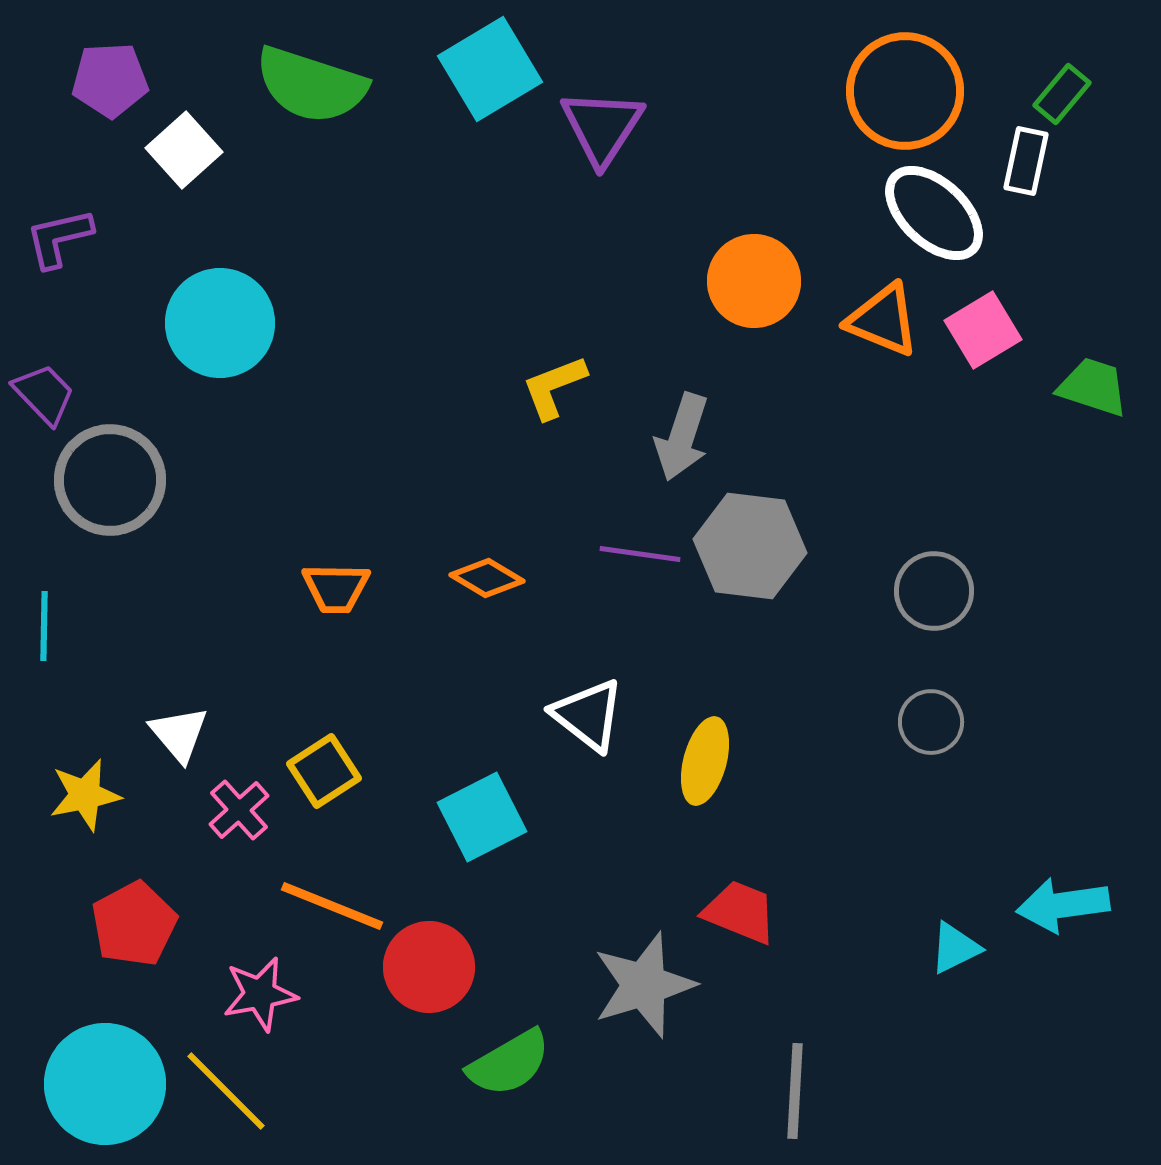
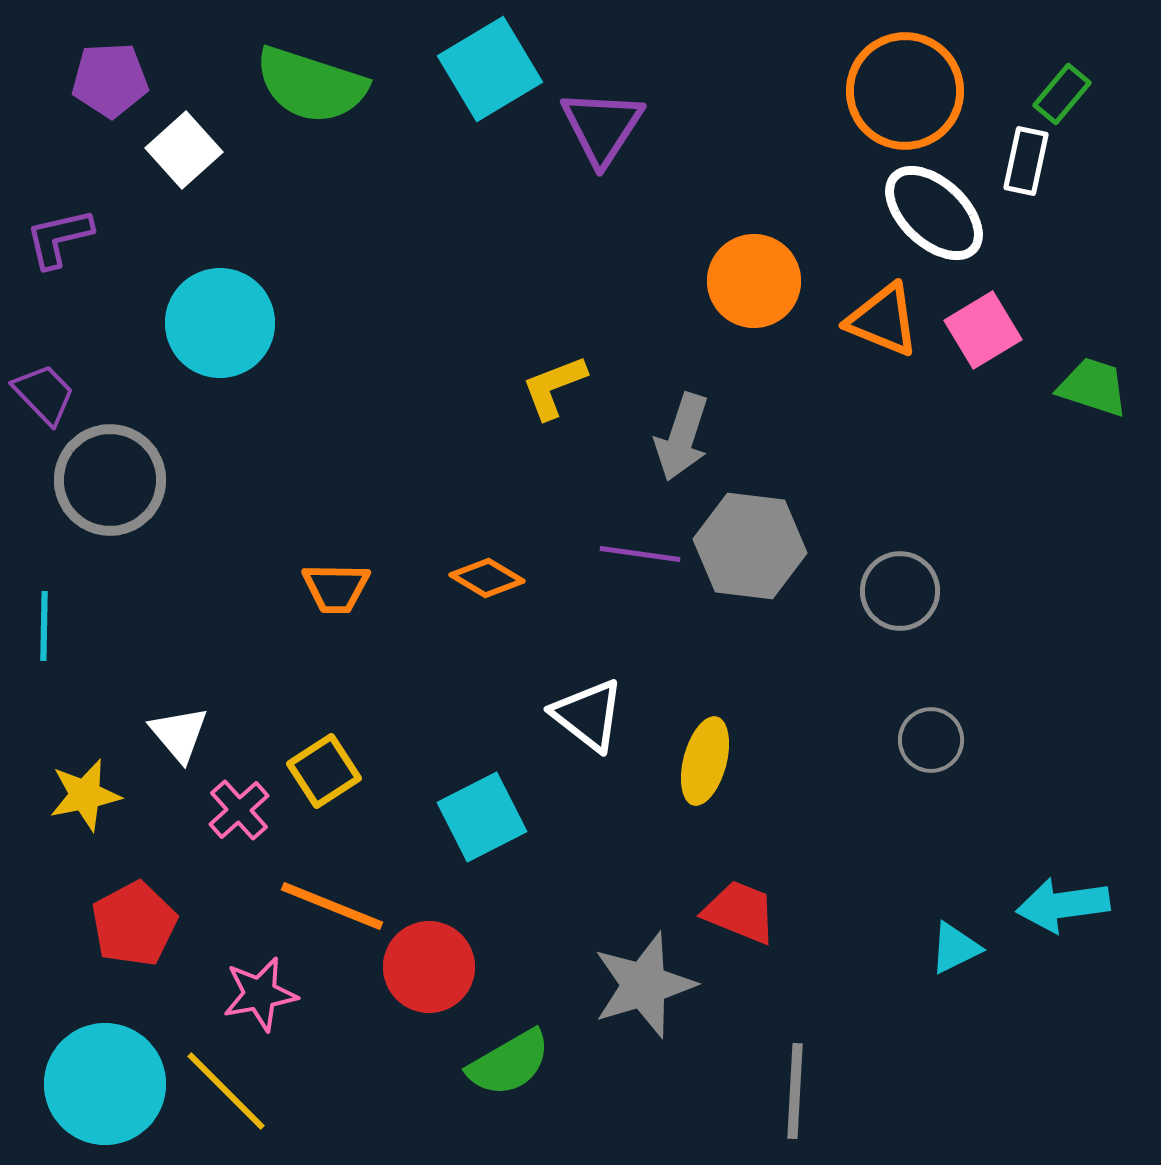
gray circle at (934, 591): moved 34 px left
gray circle at (931, 722): moved 18 px down
